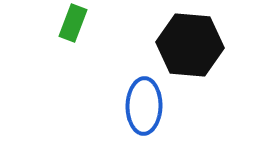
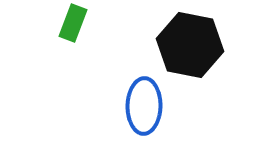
black hexagon: rotated 6 degrees clockwise
